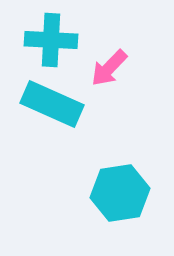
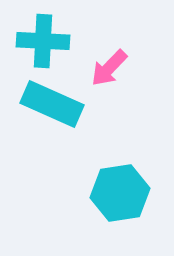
cyan cross: moved 8 px left, 1 px down
